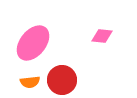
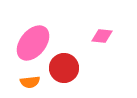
red circle: moved 2 px right, 12 px up
